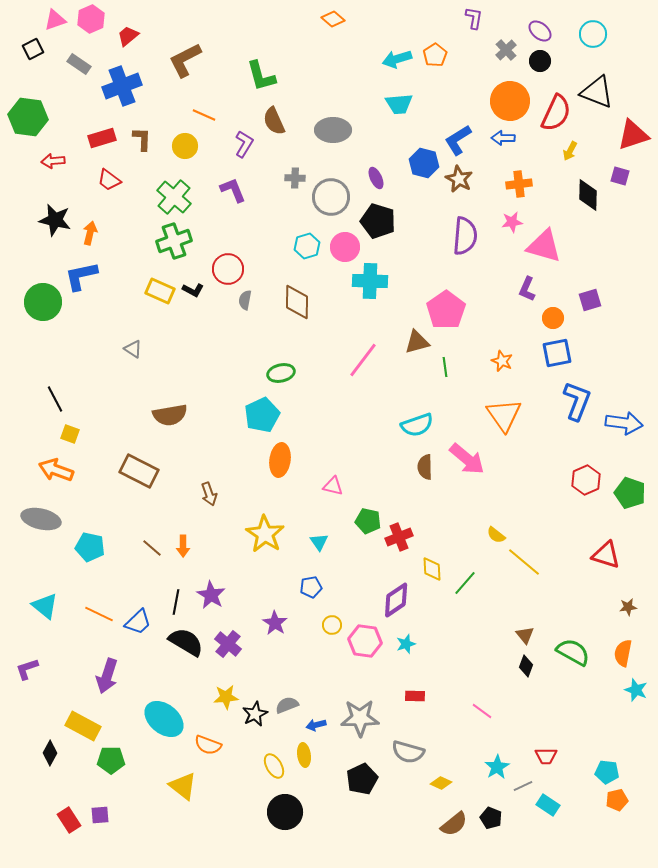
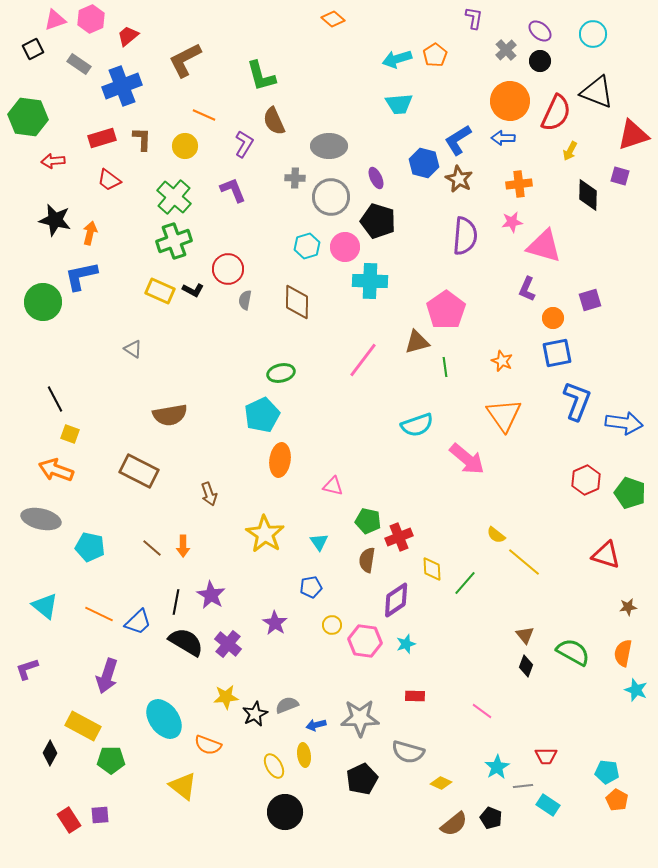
gray ellipse at (333, 130): moved 4 px left, 16 px down
brown semicircle at (425, 467): moved 58 px left, 93 px down; rotated 10 degrees clockwise
cyan ellipse at (164, 719): rotated 15 degrees clockwise
gray line at (523, 786): rotated 18 degrees clockwise
orange pentagon at (617, 800): rotated 30 degrees counterclockwise
